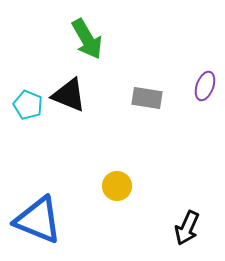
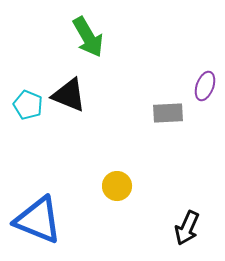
green arrow: moved 1 px right, 2 px up
gray rectangle: moved 21 px right, 15 px down; rotated 12 degrees counterclockwise
